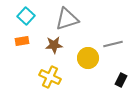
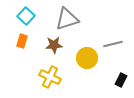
orange rectangle: rotated 64 degrees counterclockwise
yellow circle: moved 1 px left
